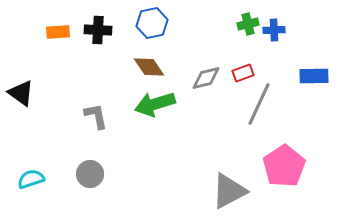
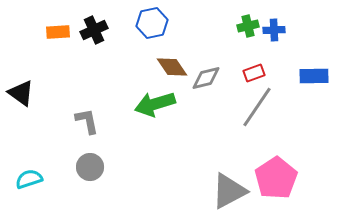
green cross: moved 2 px down
black cross: moved 4 px left; rotated 28 degrees counterclockwise
brown diamond: moved 23 px right
red rectangle: moved 11 px right
gray line: moved 2 px left, 3 px down; rotated 9 degrees clockwise
gray L-shape: moved 9 px left, 5 px down
pink pentagon: moved 8 px left, 12 px down
gray circle: moved 7 px up
cyan semicircle: moved 2 px left
